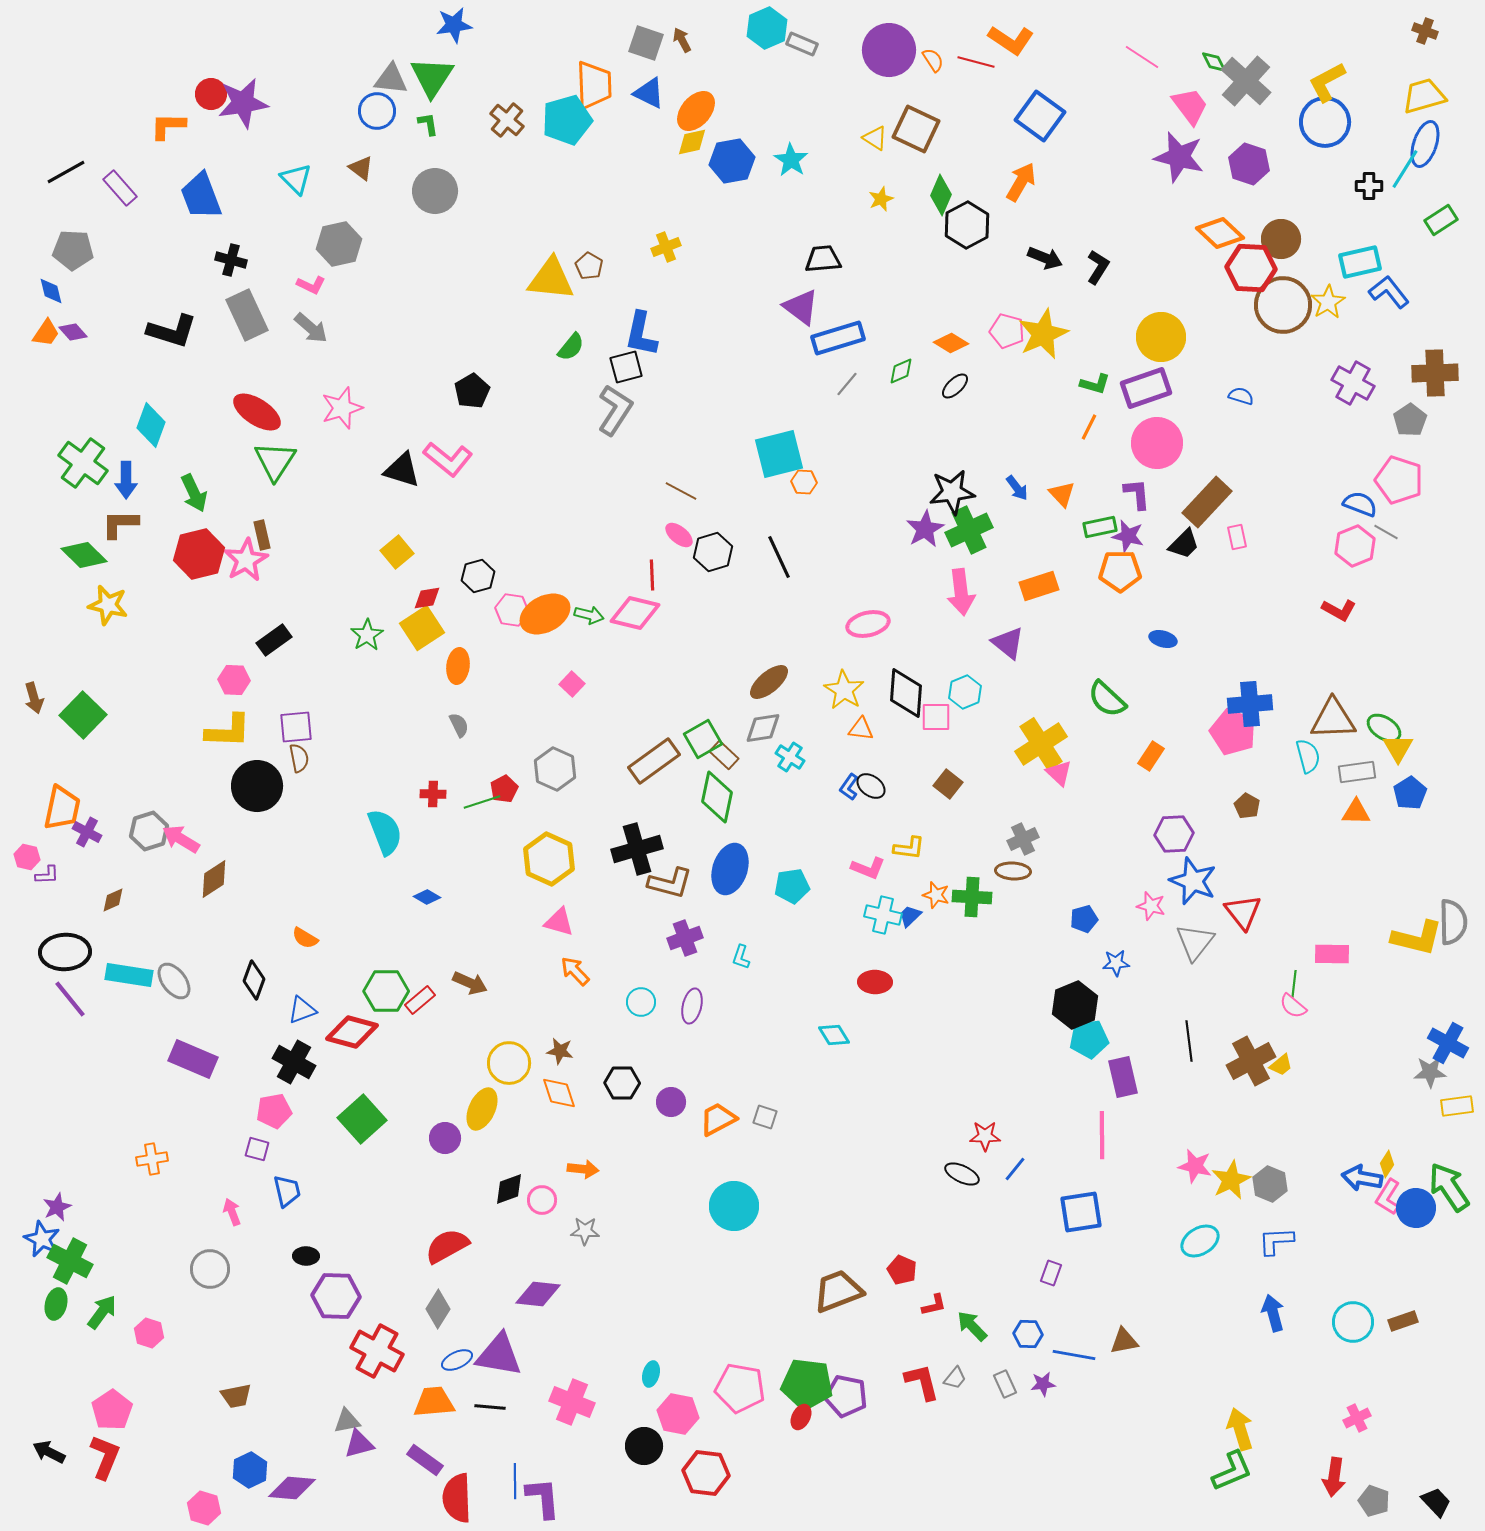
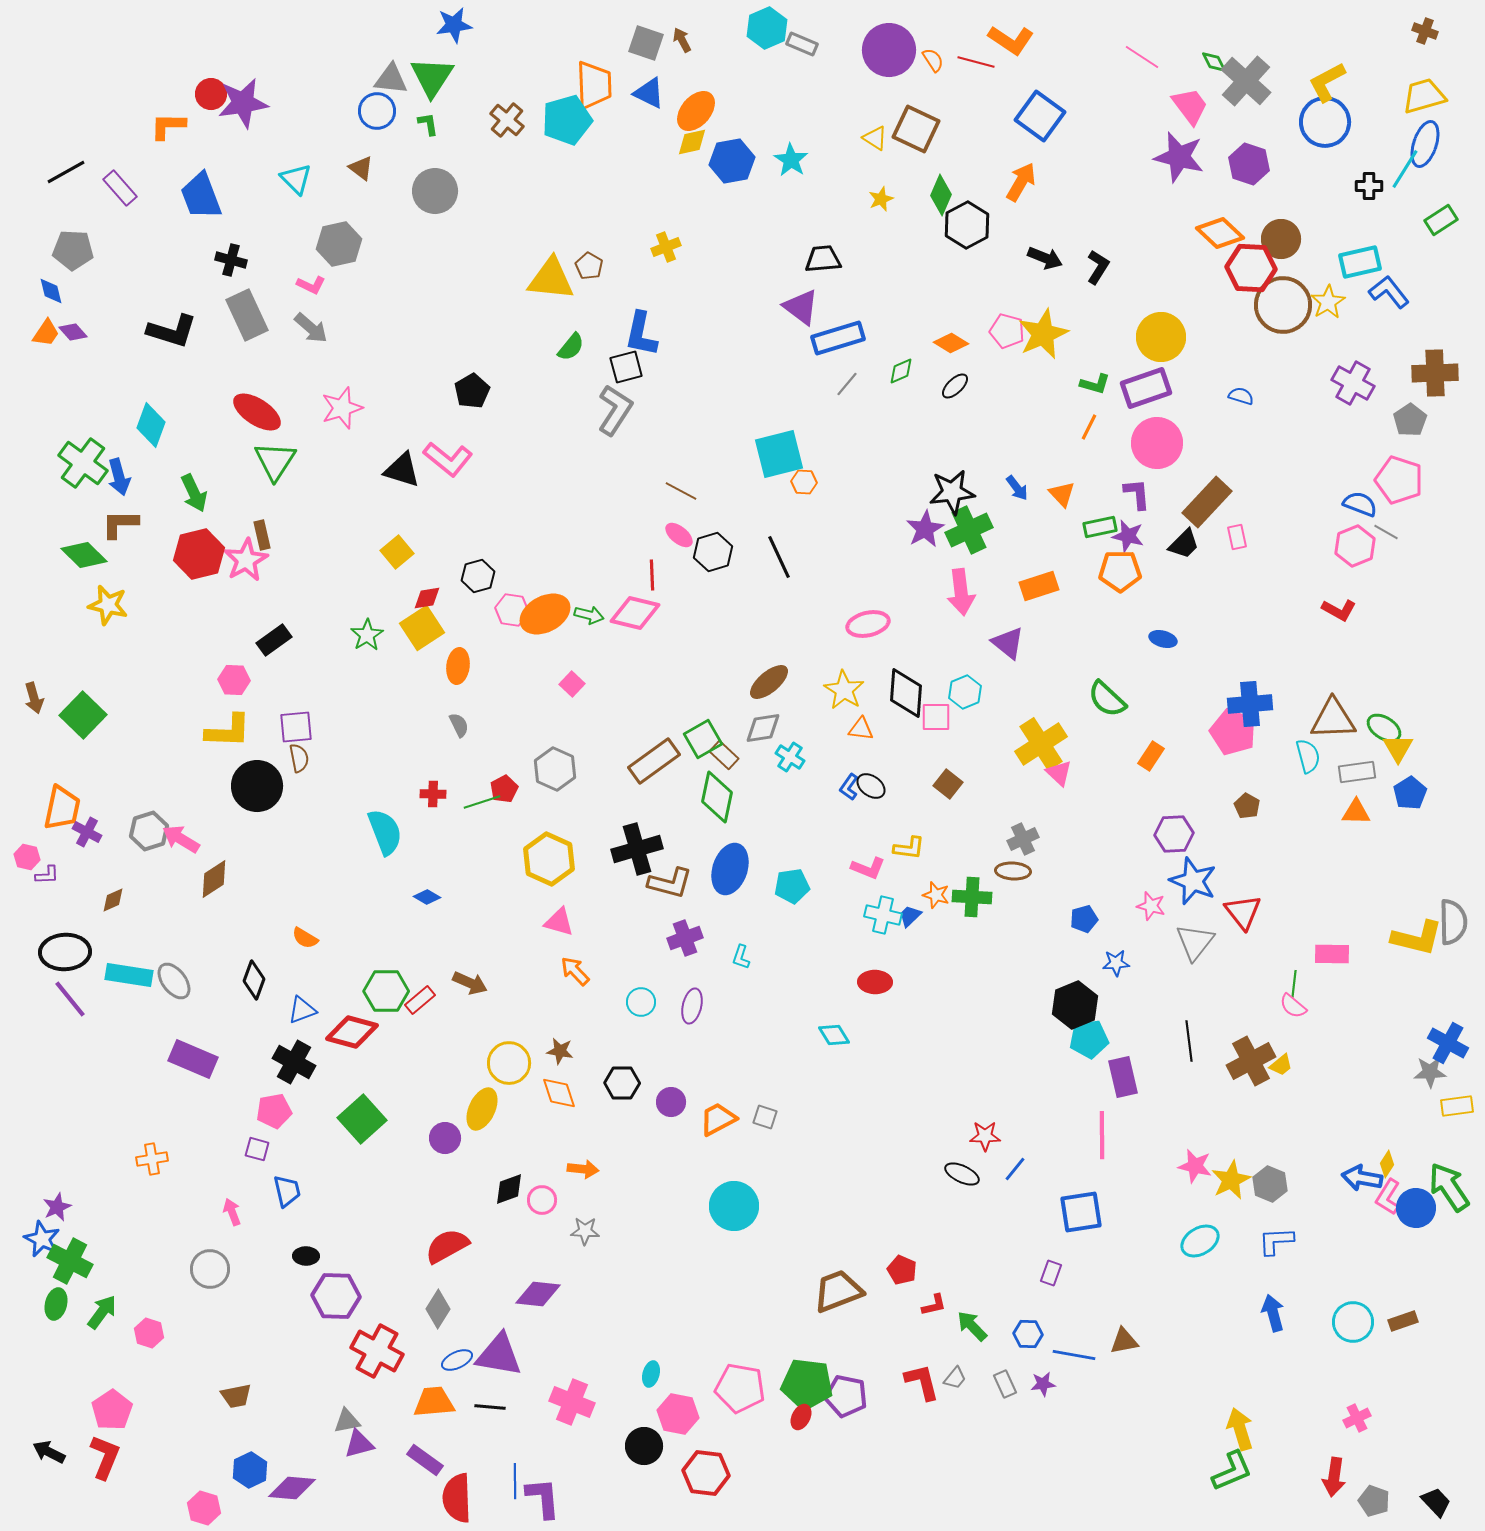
blue arrow at (126, 480): moved 7 px left, 3 px up; rotated 15 degrees counterclockwise
